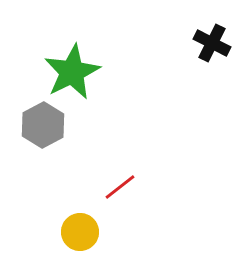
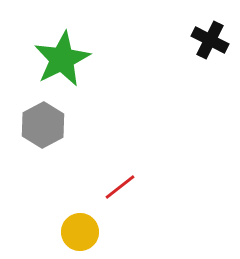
black cross: moved 2 px left, 3 px up
green star: moved 10 px left, 13 px up
